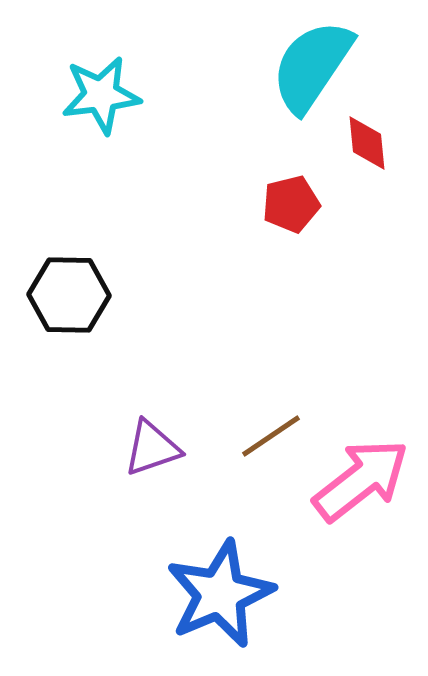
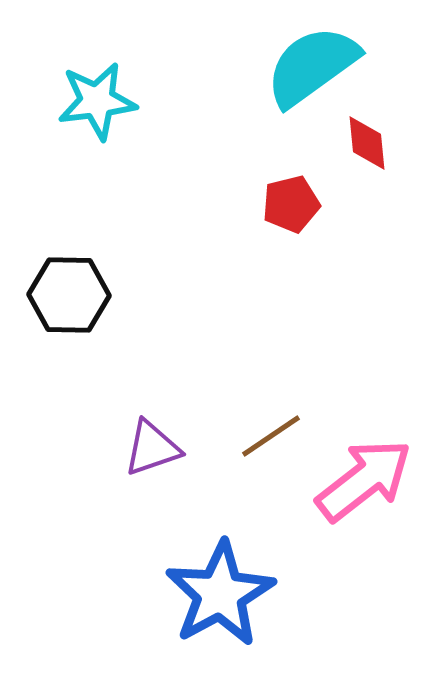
cyan semicircle: rotated 20 degrees clockwise
cyan star: moved 4 px left, 6 px down
pink arrow: moved 3 px right
blue star: rotated 6 degrees counterclockwise
